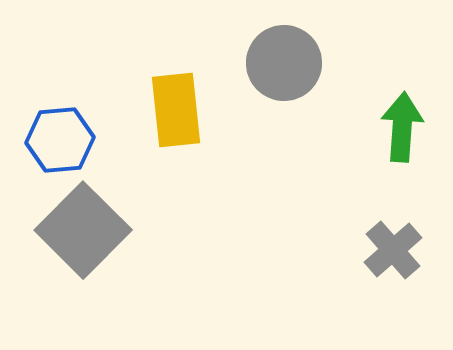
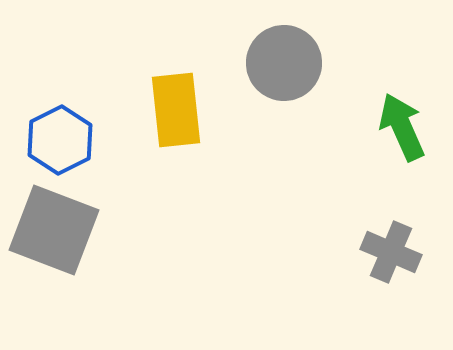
green arrow: rotated 28 degrees counterclockwise
blue hexagon: rotated 22 degrees counterclockwise
gray square: moved 29 px left; rotated 24 degrees counterclockwise
gray cross: moved 2 px left, 2 px down; rotated 26 degrees counterclockwise
